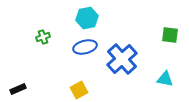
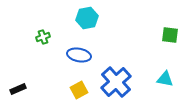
blue ellipse: moved 6 px left, 8 px down; rotated 25 degrees clockwise
blue cross: moved 6 px left, 23 px down
